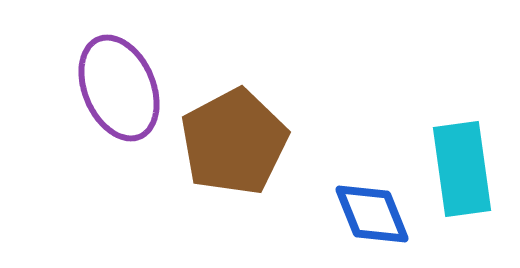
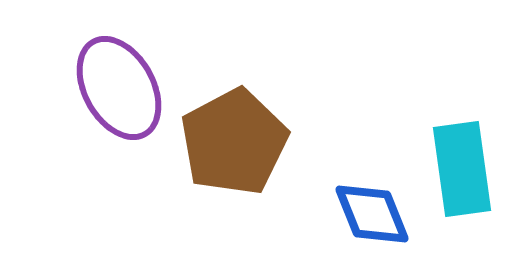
purple ellipse: rotated 6 degrees counterclockwise
